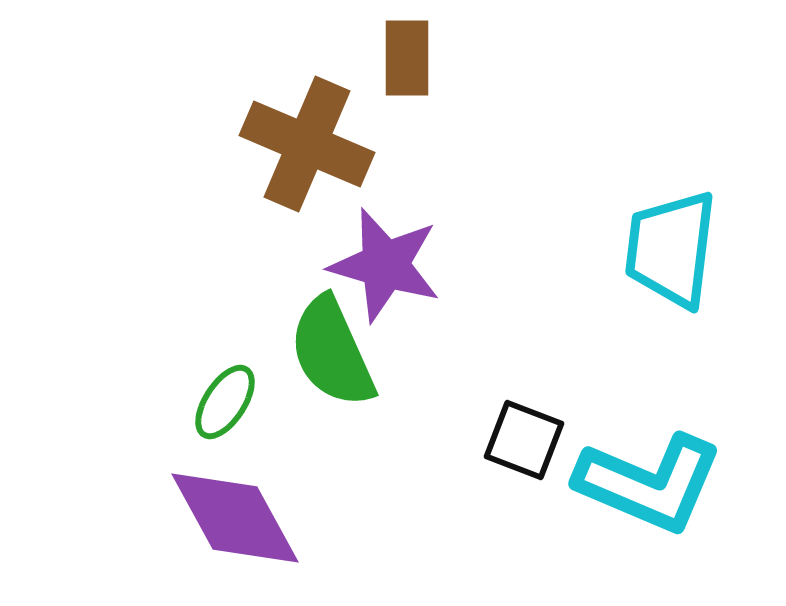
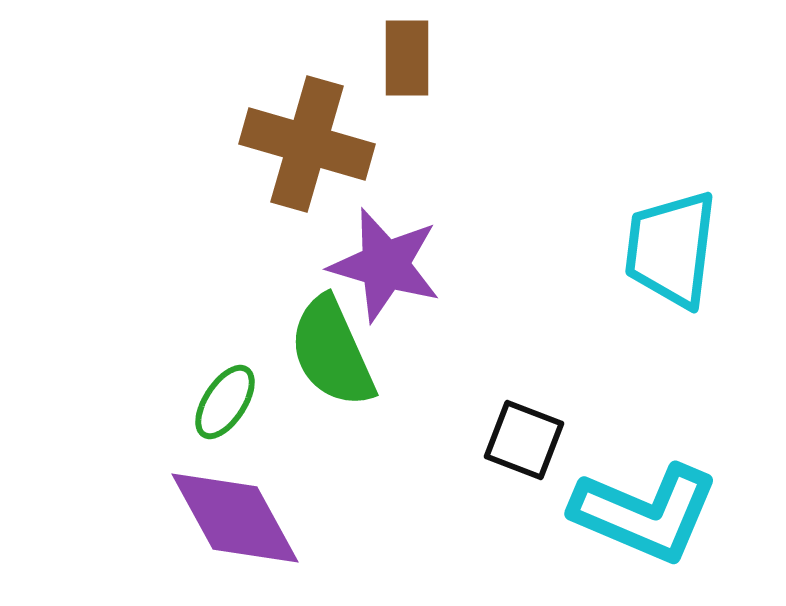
brown cross: rotated 7 degrees counterclockwise
cyan L-shape: moved 4 px left, 30 px down
